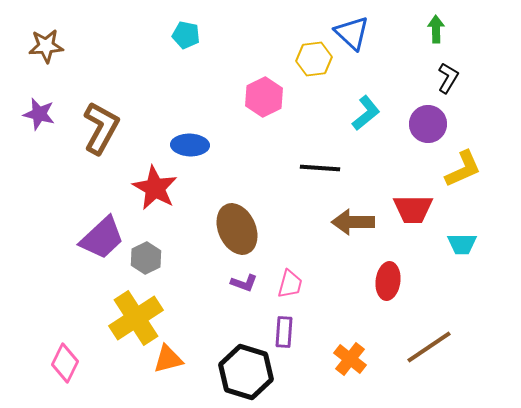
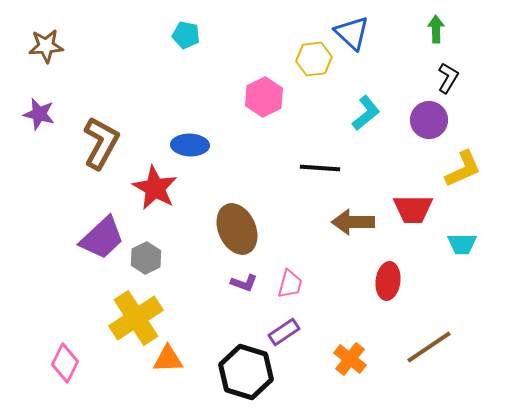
purple circle: moved 1 px right, 4 px up
brown L-shape: moved 15 px down
purple rectangle: rotated 52 degrees clockwise
orange triangle: rotated 12 degrees clockwise
